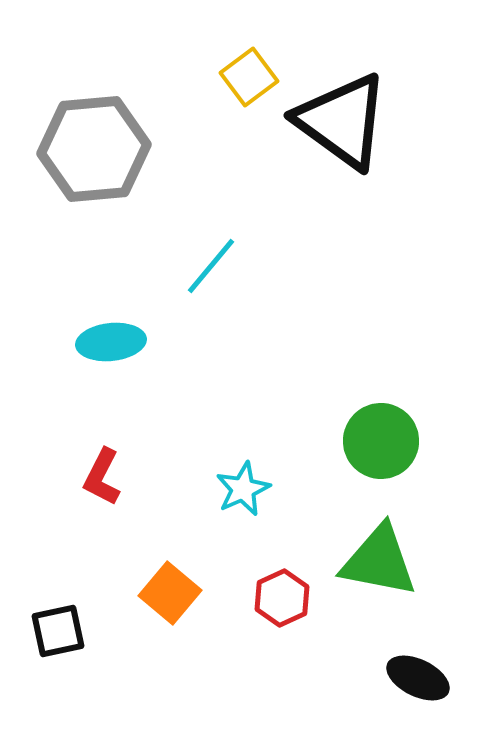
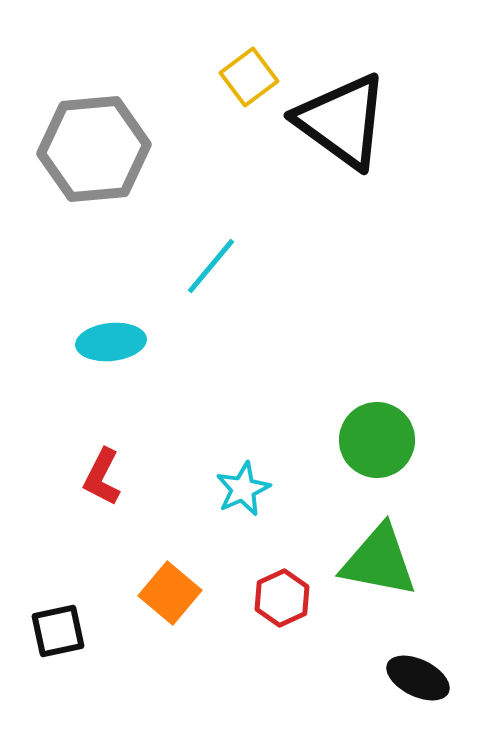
green circle: moved 4 px left, 1 px up
